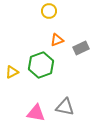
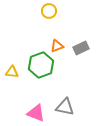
orange triangle: moved 6 px down
yellow triangle: rotated 32 degrees clockwise
pink triangle: rotated 12 degrees clockwise
